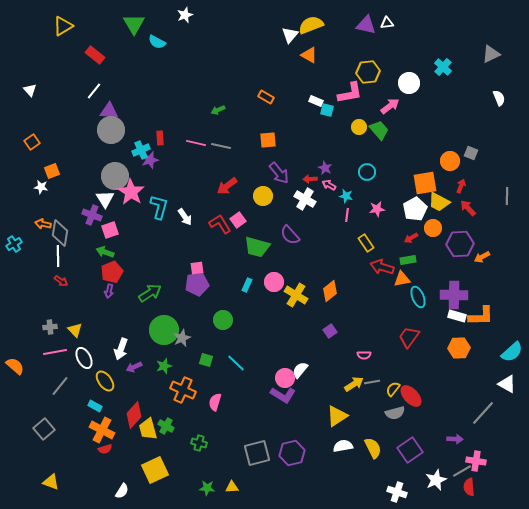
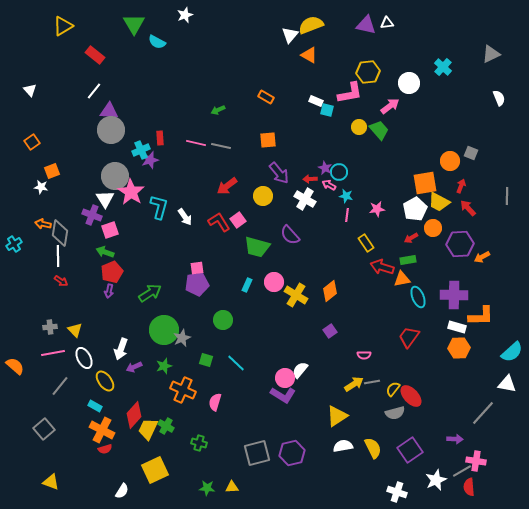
cyan circle at (367, 172): moved 28 px left
red L-shape at (220, 224): moved 1 px left, 2 px up
white rectangle at (457, 316): moved 11 px down
pink line at (55, 352): moved 2 px left, 1 px down
white triangle at (507, 384): rotated 18 degrees counterclockwise
yellow trapezoid at (148, 429): rotated 40 degrees clockwise
